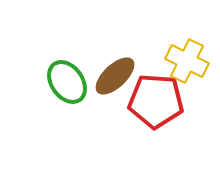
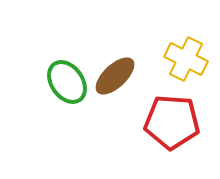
yellow cross: moved 1 px left, 2 px up
red pentagon: moved 16 px right, 21 px down
